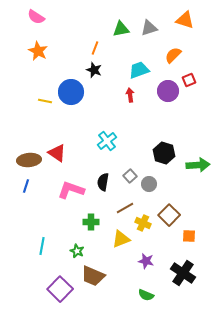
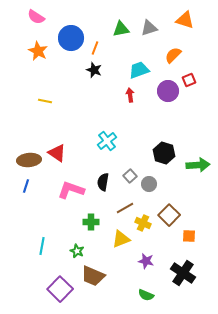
blue circle: moved 54 px up
